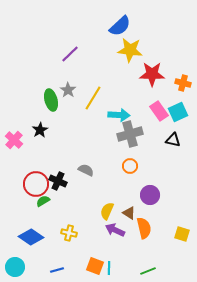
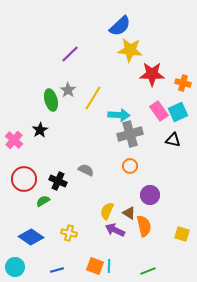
red circle: moved 12 px left, 5 px up
orange semicircle: moved 2 px up
cyan line: moved 2 px up
